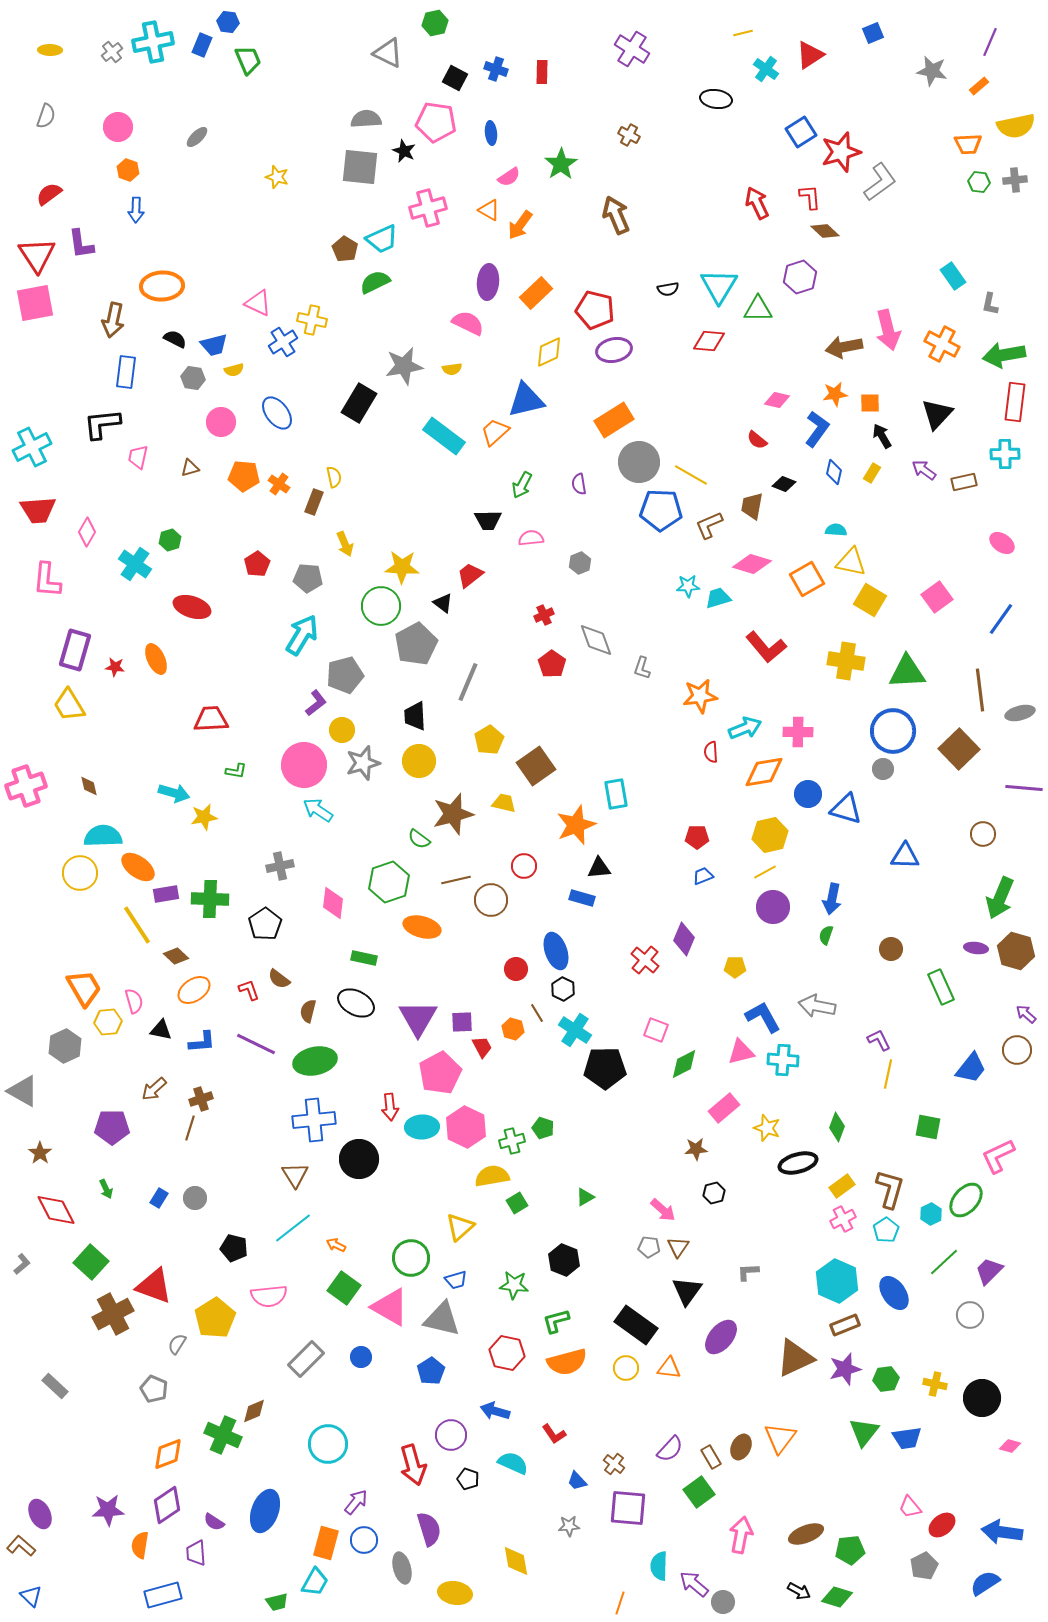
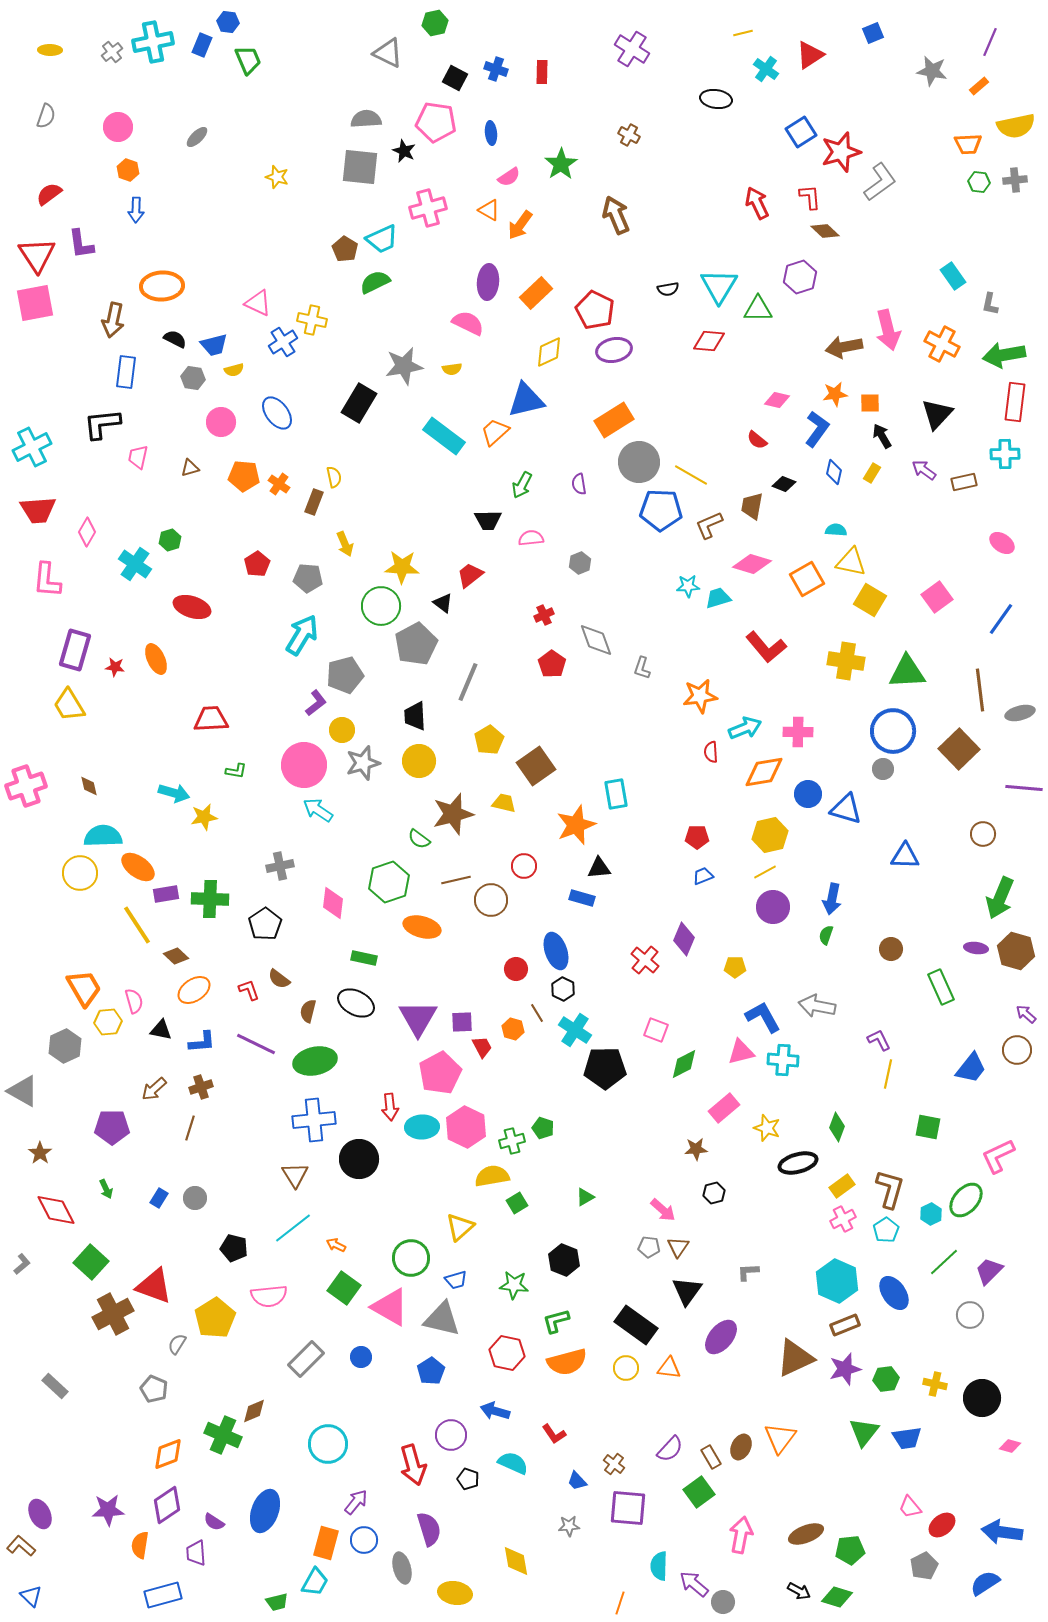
red pentagon at (595, 310): rotated 12 degrees clockwise
brown cross at (201, 1099): moved 12 px up
